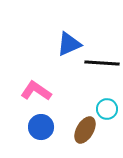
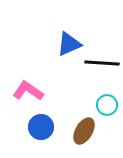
pink L-shape: moved 8 px left
cyan circle: moved 4 px up
brown ellipse: moved 1 px left, 1 px down
